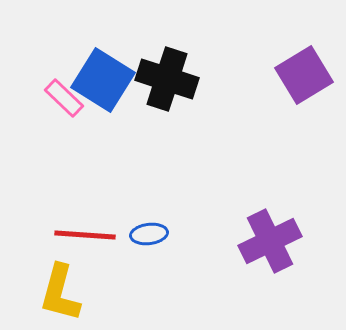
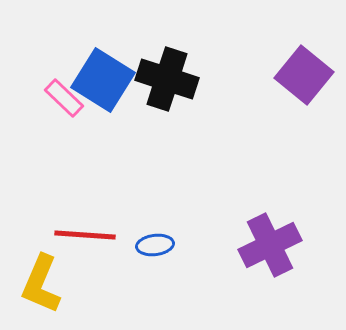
purple square: rotated 20 degrees counterclockwise
blue ellipse: moved 6 px right, 11 px down
purple cross: moved 4 px down
yellow L-shape: moved 19 px left, 9 px up; rotated 8 degrees clockwise
